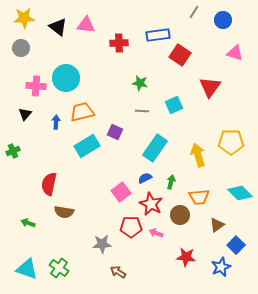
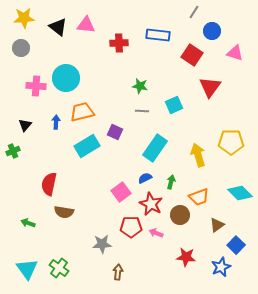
blue circle at (223, 20): moved 11 px left, 11 px down
blue rectangle at (158, 35): rotated 15 degrees clockwise
red square at (180, 55): moved 12 px right
green star at (140, 83): moved 3 px down
black triangle at (25, 114): moved 11 px down
orange trapezoid at (199, 197): rotated 15 degrees counterclockwise
cyan triangle at (27, 269): rotated 35 degrees clockwise
brown arrow at (118, 272): rotated 63 degrees clockwise
